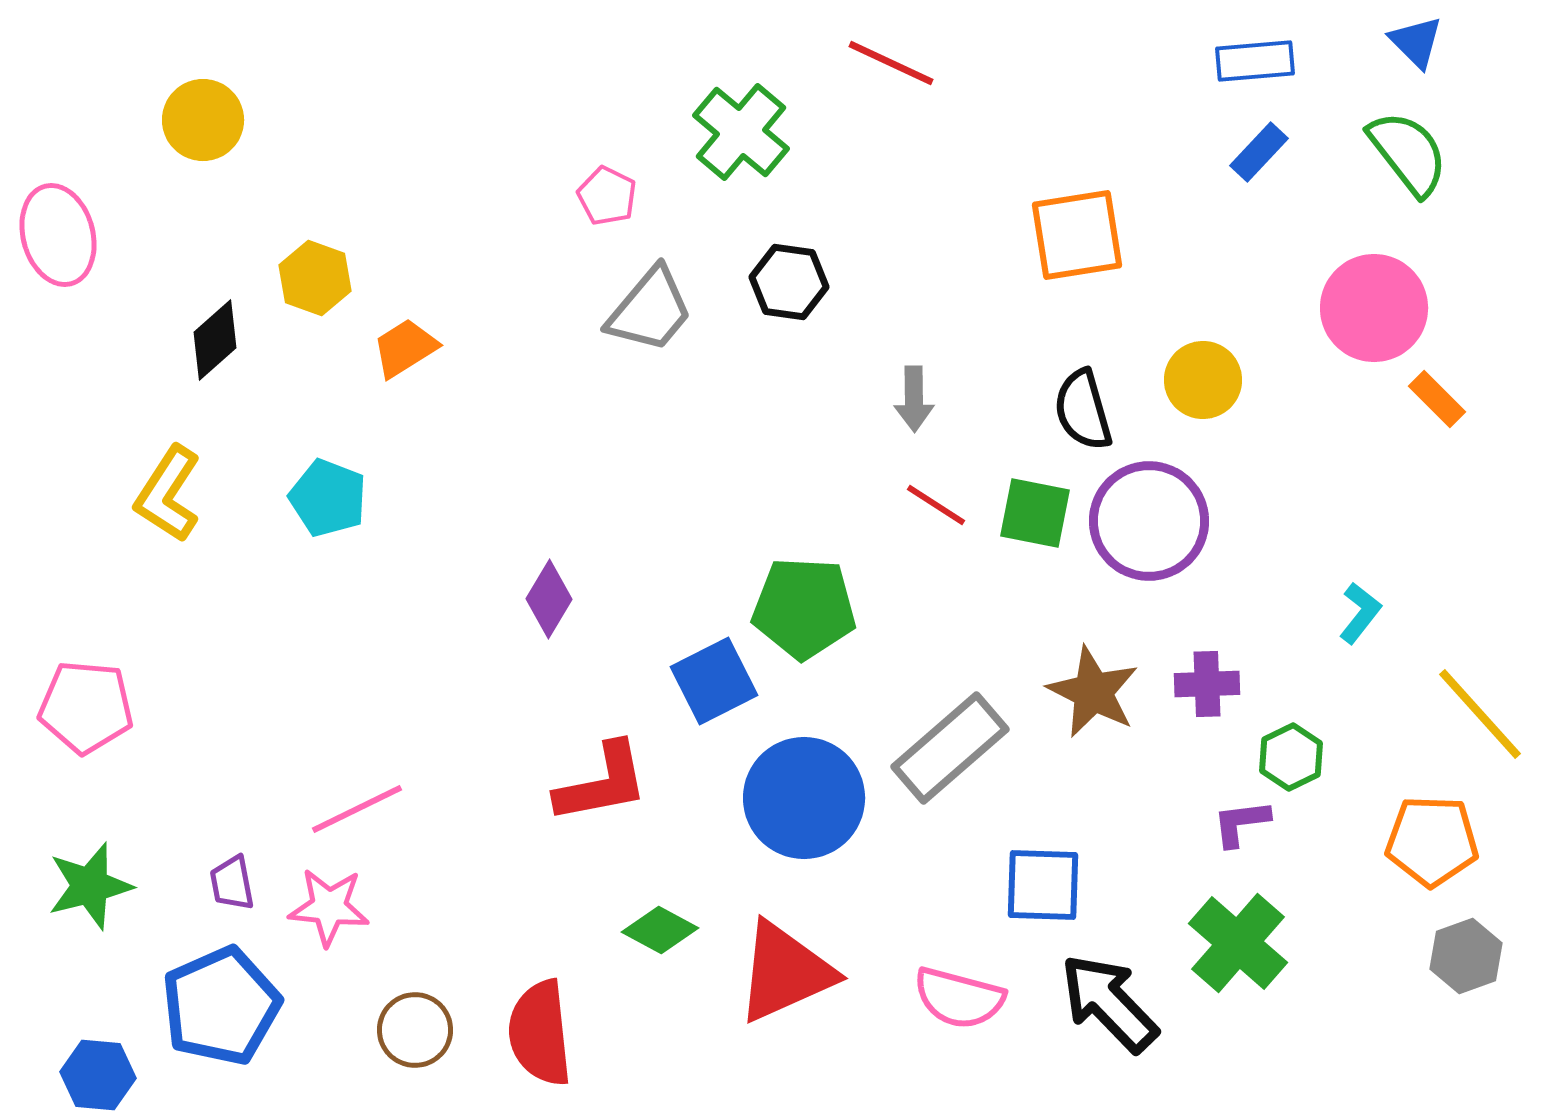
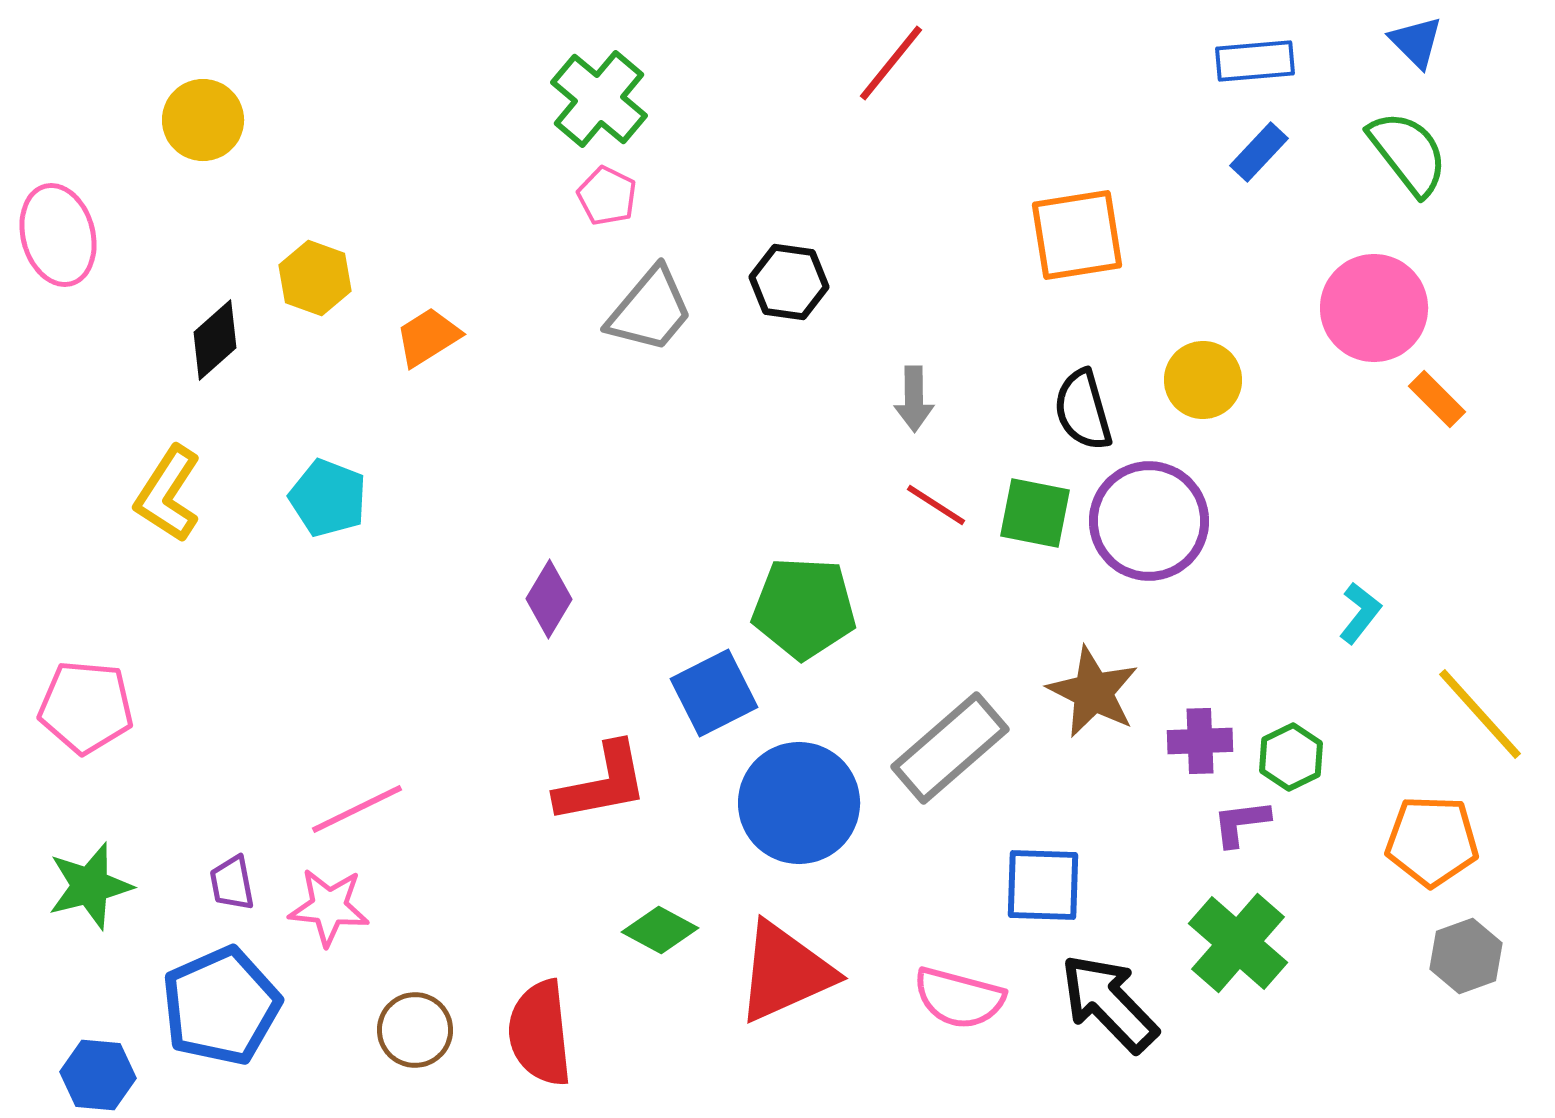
red line at (891, 63): rotated 76 degrees counterclockwise
green cross at (741, 132): moved 142 px left, 33 px up
orange trapezoid at (405, 348): moved 23 px right, 11 px up
blue square at (714, 681): moved 12 px down
purple cross at (1207, 684): moved 7 px left, 57 px down
blue circle at (804, 798): moved 5 px left, 5 px down
